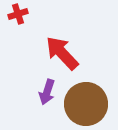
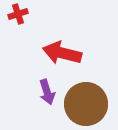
red arrow: rotated 33 degrees counterclockwise
purple arrow: rotated 35 degrees counterclockwise
